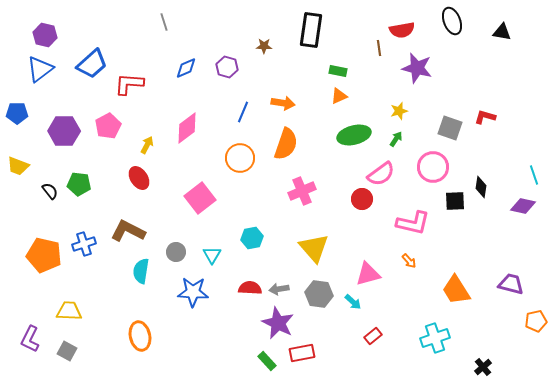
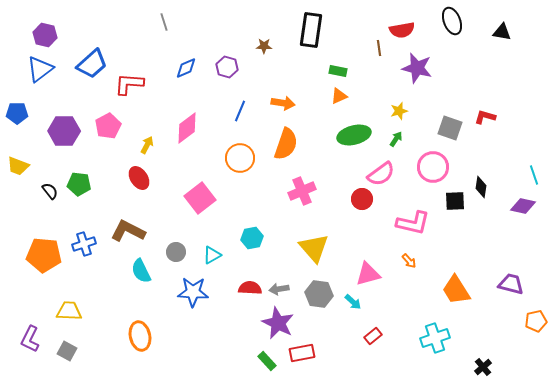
blue line at (243, 112): moved 3 px left, 1 px up
orange pentagon at (44, 255): rotated 8 degrees counterclockwise
cyan triangle at (212, 255): rotated 30 degrees clockwise
cyan semicircle at (141, 271): rotated 35 degrees counterclockwise
